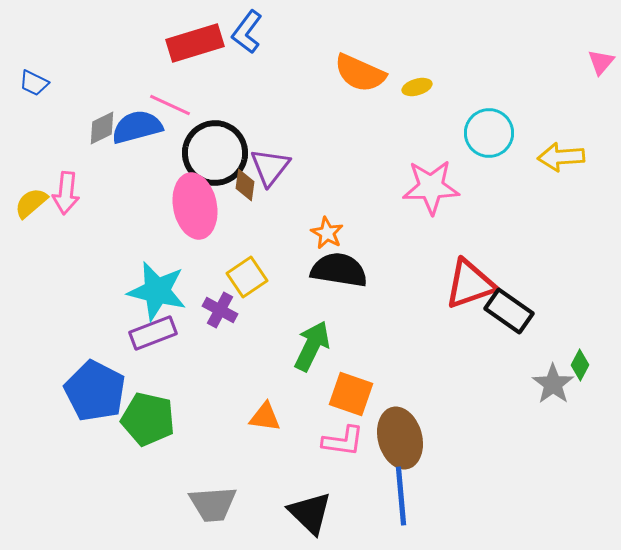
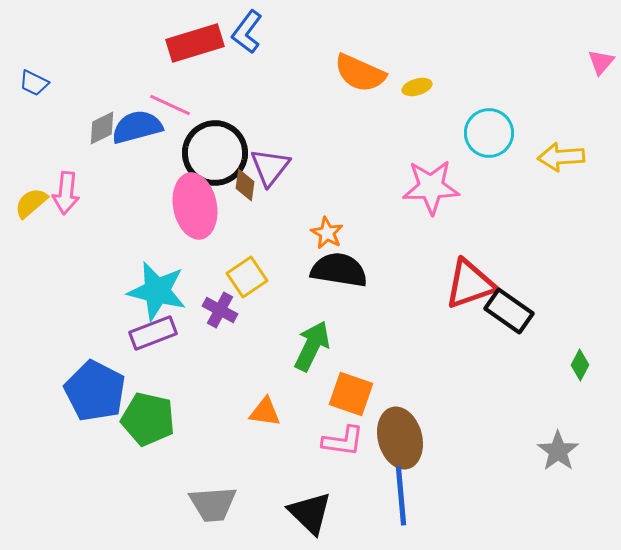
gray star: moved 5 px right, 67 px down
orange triangle: moved 5 px up
